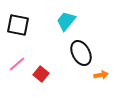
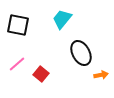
cyan trapezoid: moved 4 px left, 2 px up
